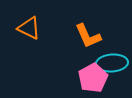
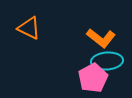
orange L-shape: moved 13 px right, 2 px down; rotated 28 degrees counterclockwise
cyan ellipse: moved 5 px left, 2 px up
